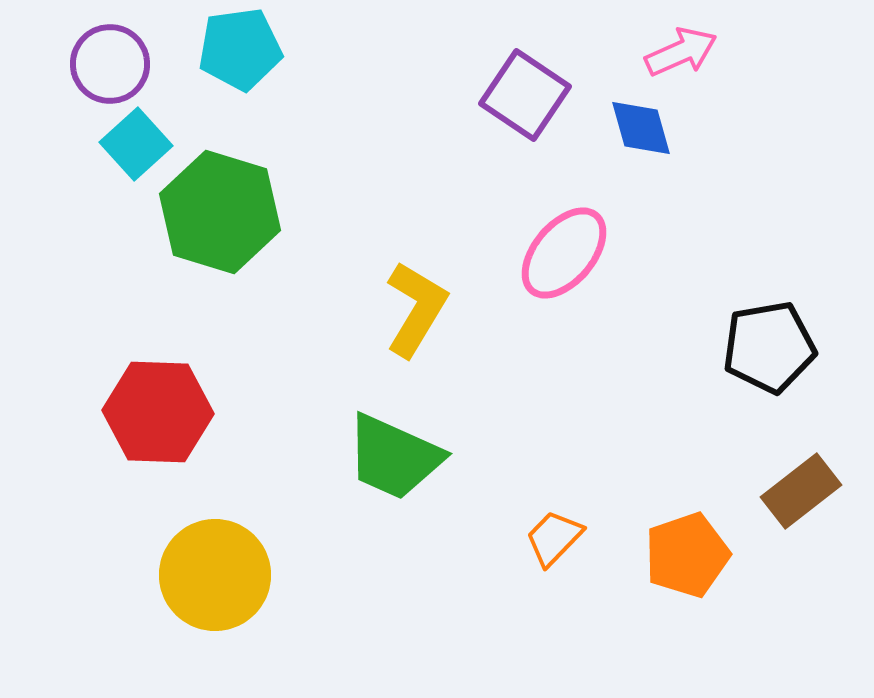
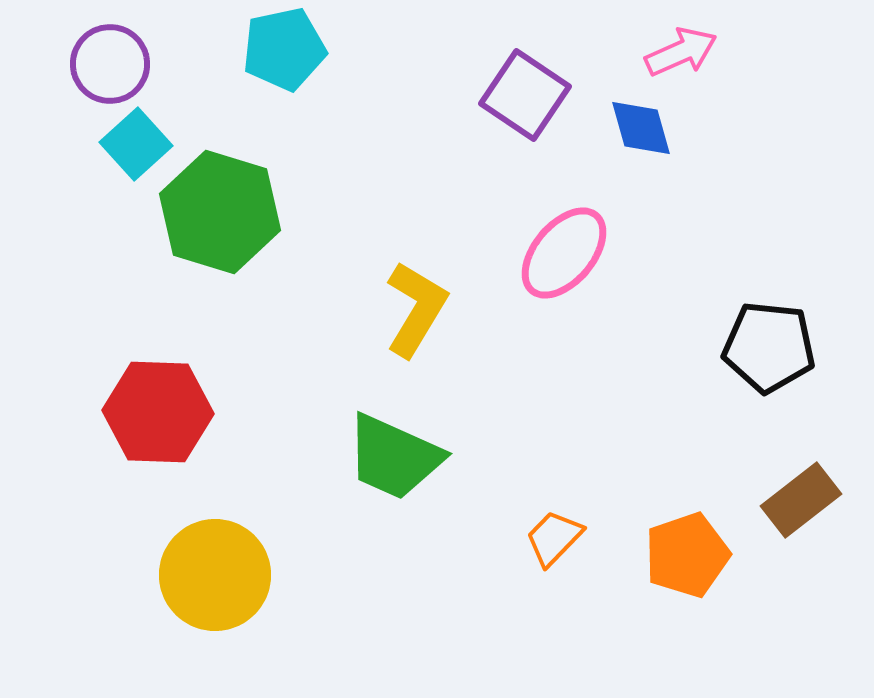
cyan pentagon: moved 44 px right; rotated 4 degrees counterclockwise
black pentagon: rotated 16 degrees clockwise
brown rectangle: moved 9 px down
